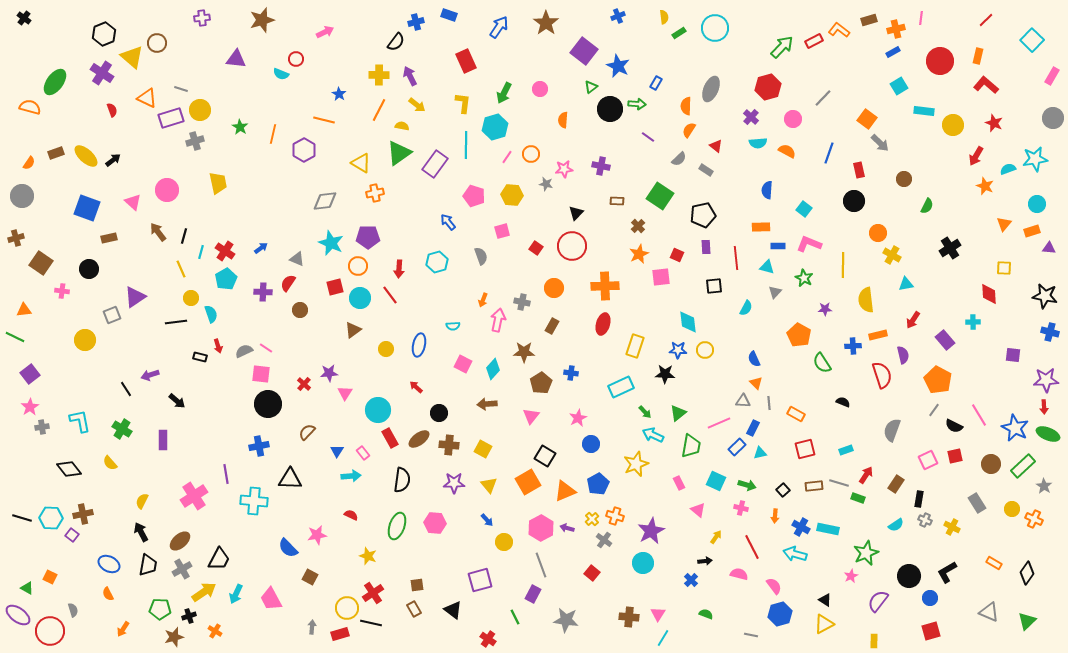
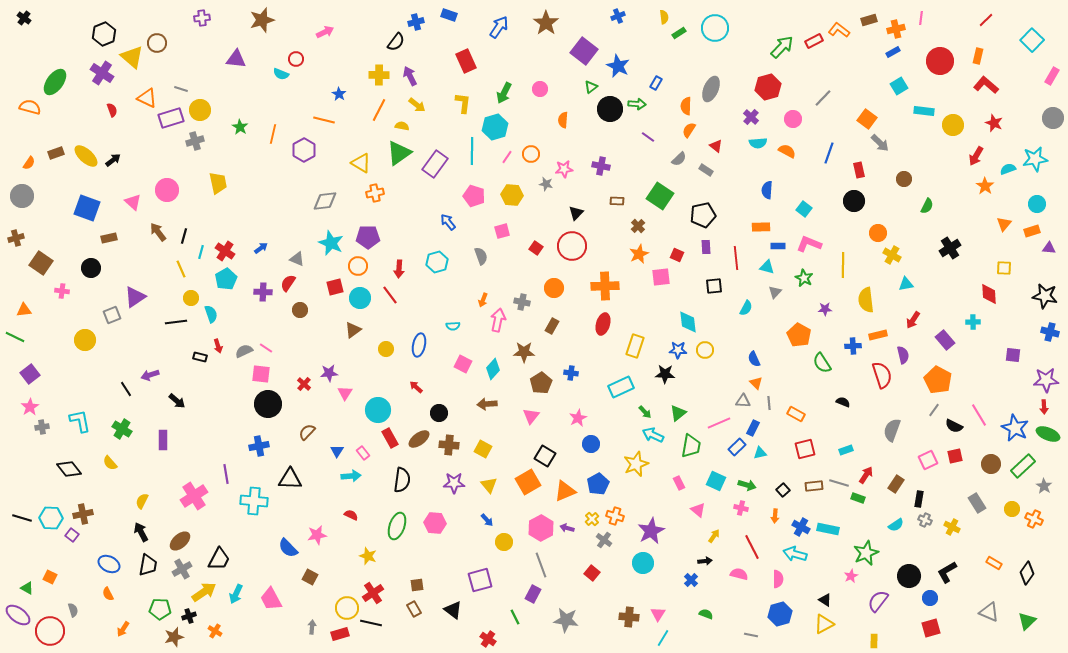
cyan line at (466, 145): moved 6 px right, 6 px down
orange star at (985, 186): rotated 12 degrees clockwise
black circle at (89, 269): moved 2 px right, 1 px up
yellow arrow at (716, 537): moved 2 px left, 1 px up
pink semicircle at (774, 586): moved 4 px right, 7 px up; rotated 36 degrees clockwise
red square at (931, 631): moved 3 px up
